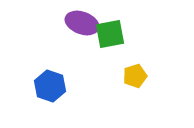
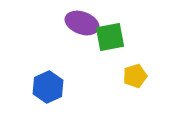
green square: moved 3 px down
blue hexagon: moved 2 px left, 1 px down; rotated 16 degrees clockwise
